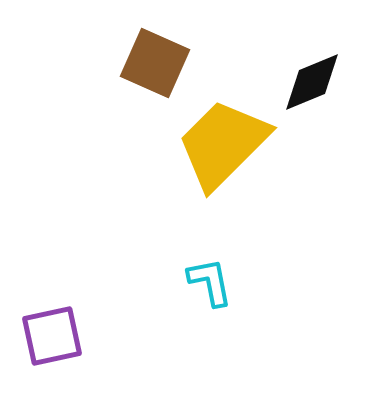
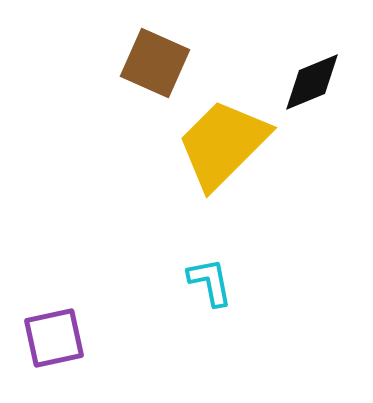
purple square: moved 2 px right, 2 px down
